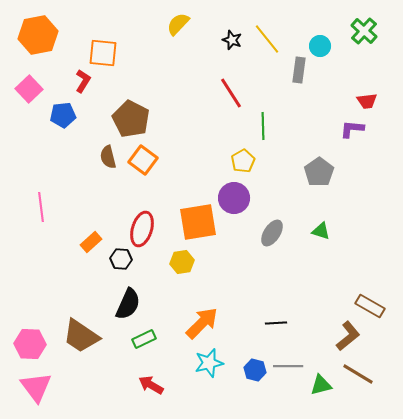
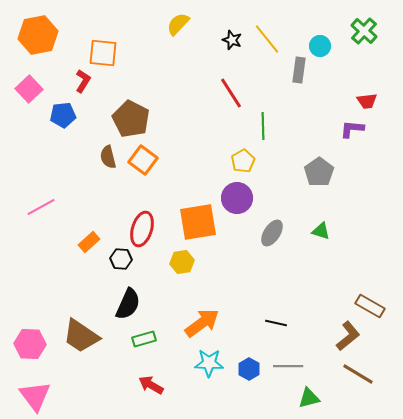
purple circle at (234, 198): moved 3 px right
pink line at (41, 207): rotated 68 degrees clockwise
orange rectangle at (91, 242): moved 2 px left
orange arrow at (202, 323): rotated 9 degrees clockwise
black line at (276, 323): rotated 15 degrees clockwise
green rectangle at (144, 339): rotated 10 degrees clockwise
cyan star at (209, 363): rotated 16 degrees clockwise
blue hexagon at (255, 370): moved 6 px left, 1 px up; rotated 15 degrees clockwise
green triangle at (321, 385): moved 12 px left, 13 px down
pink triangle at (36, 387): moved 1 px left, 9 px down
